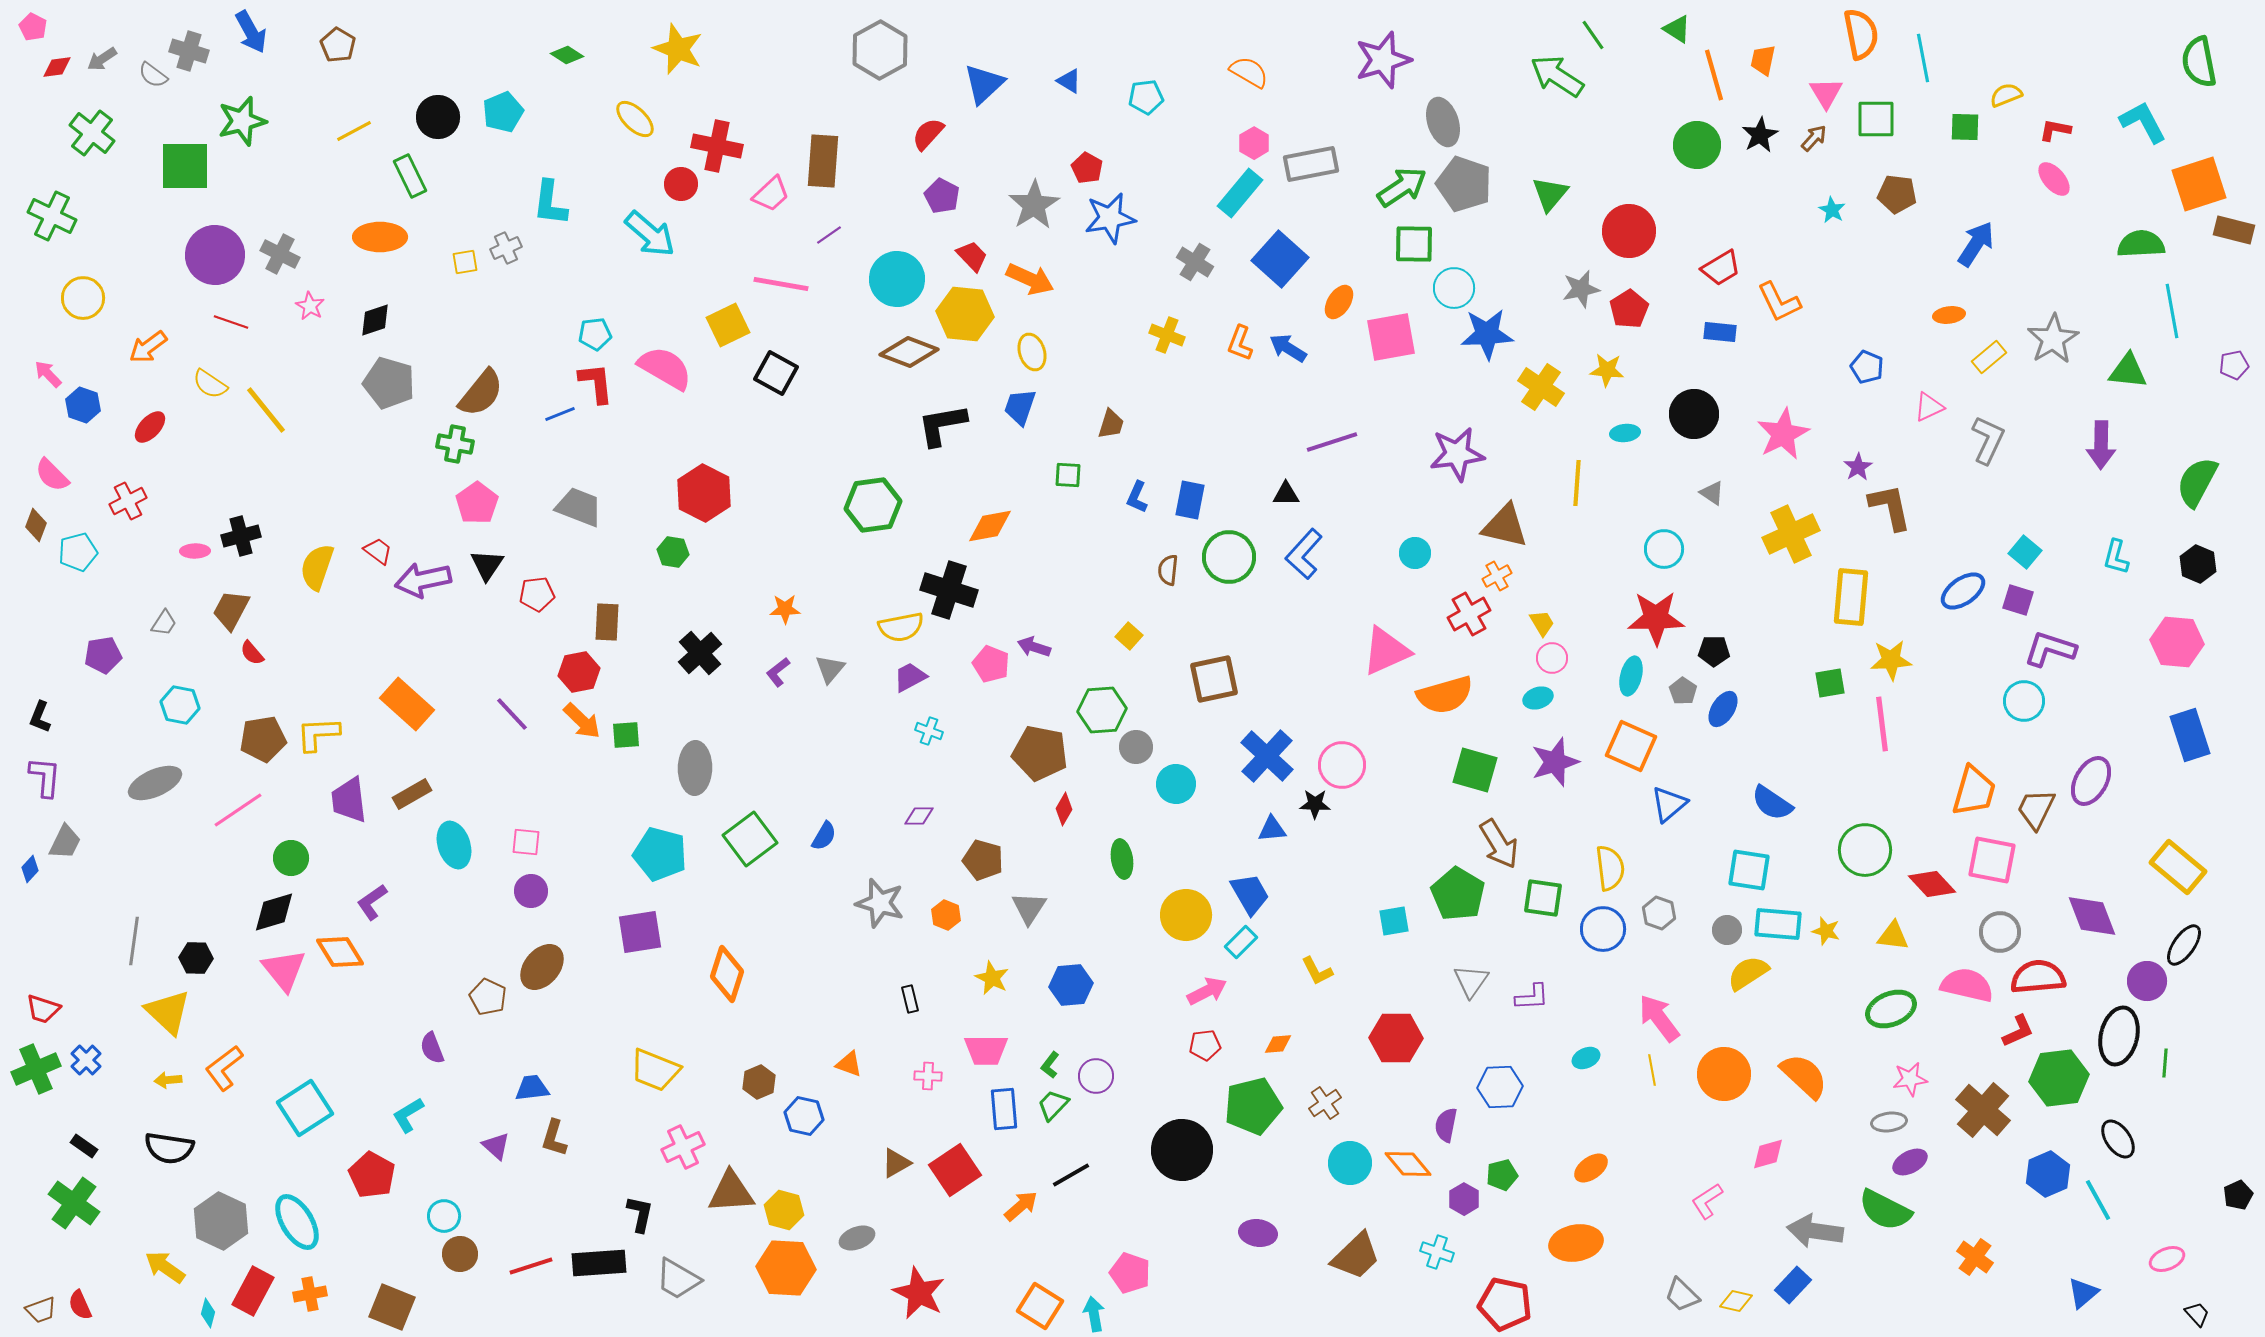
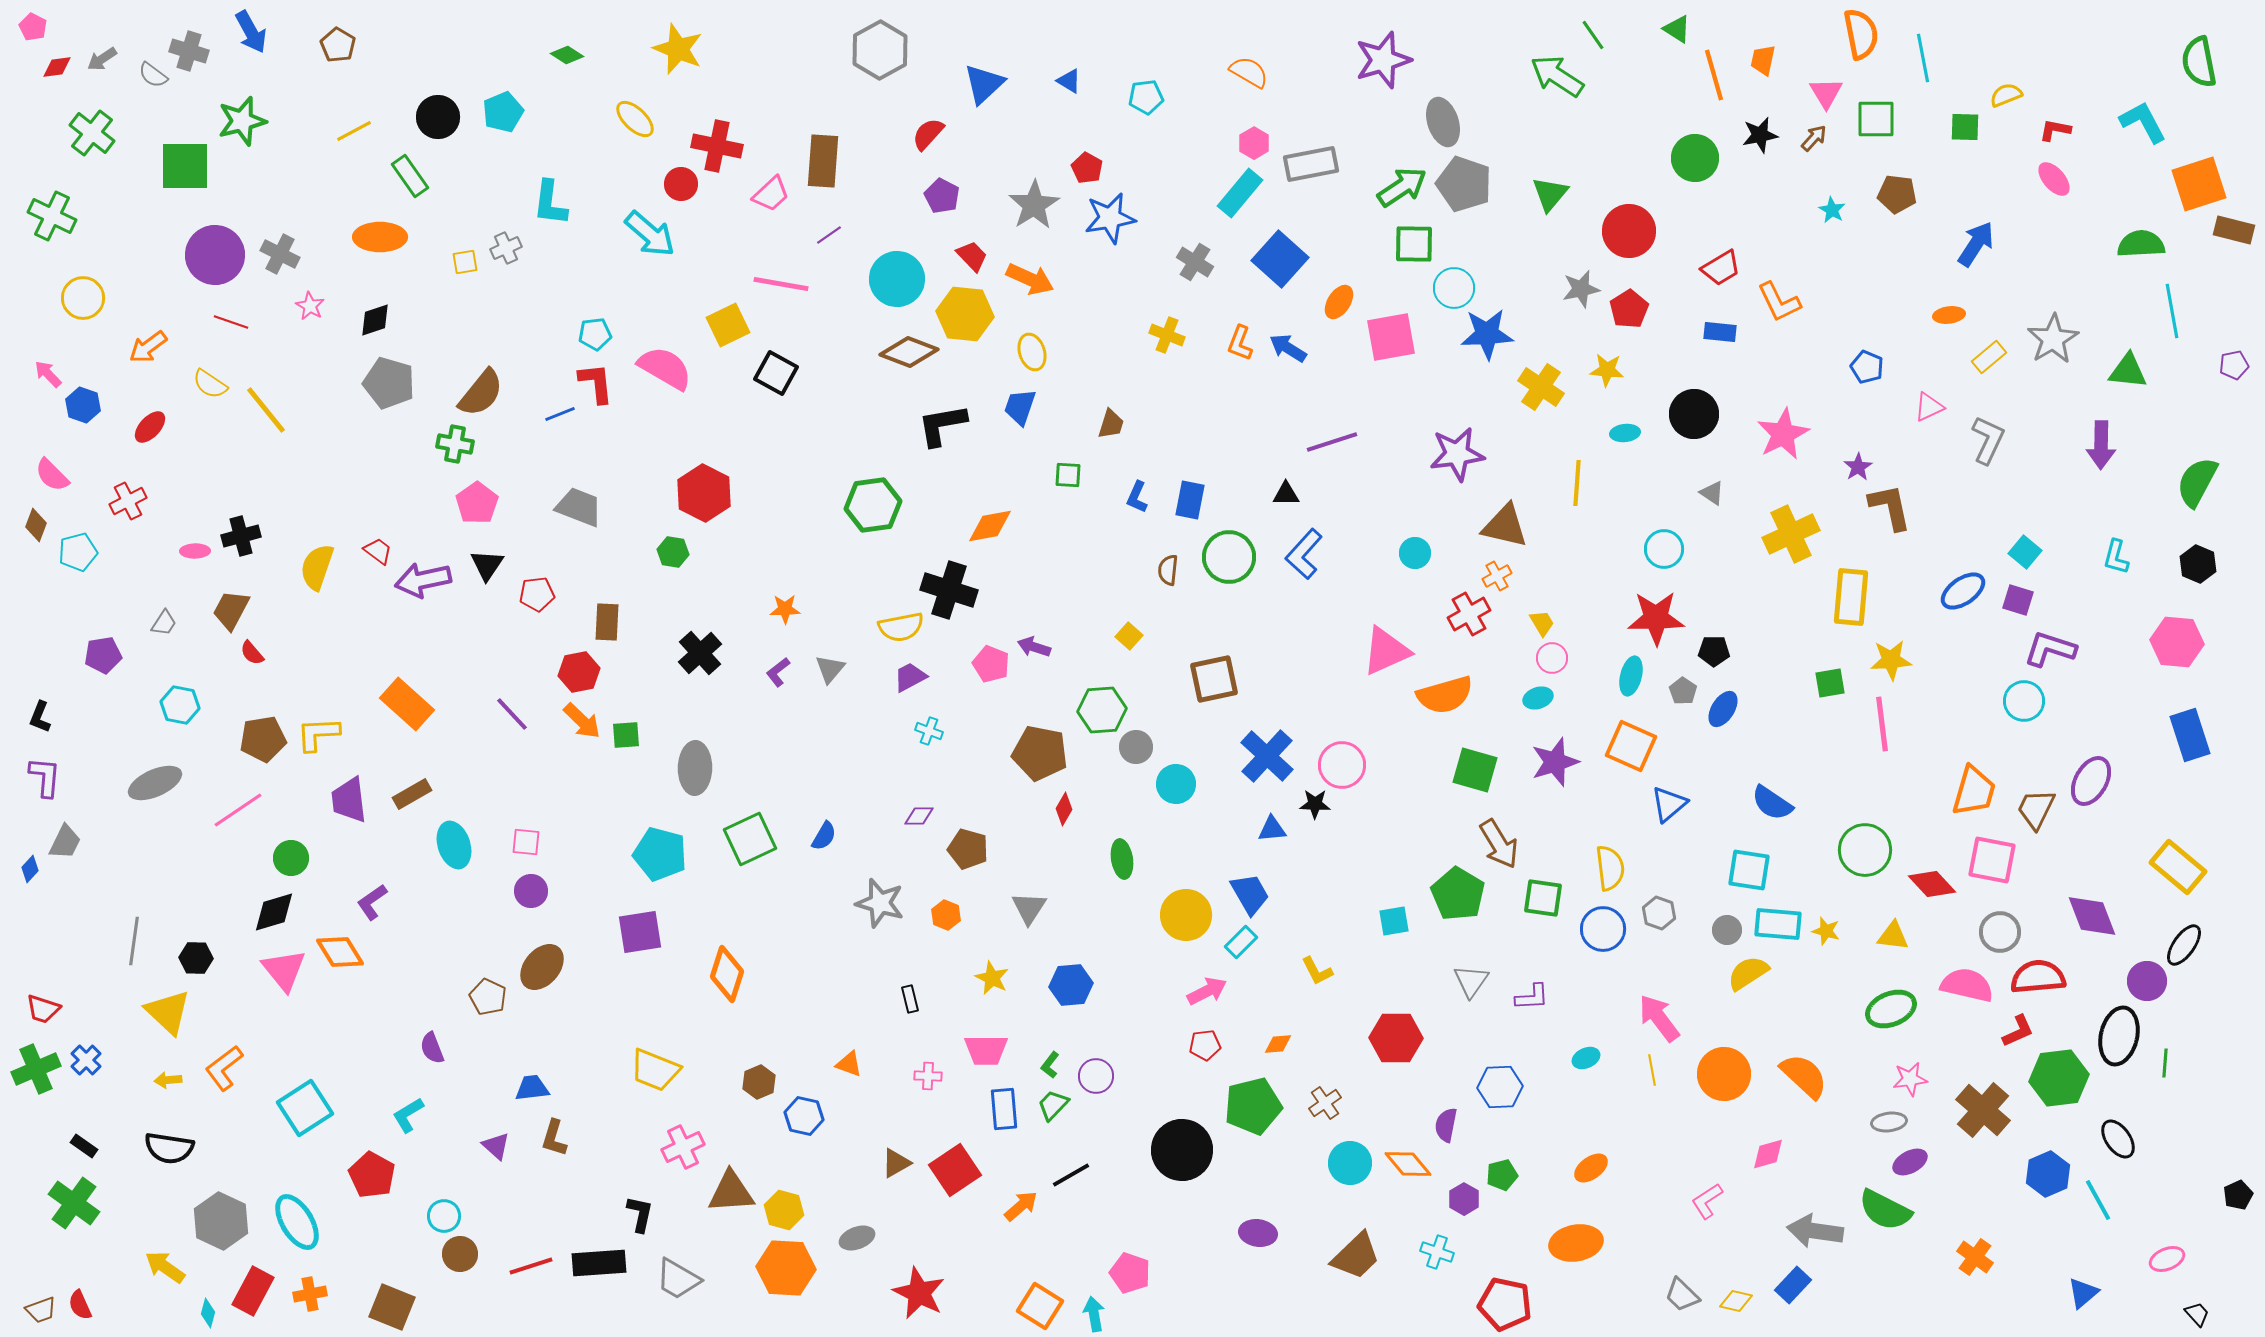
black star at (1760, 135): rotated 18 degrees clockwise
green circle at (1697, 145): moved 2 px left, 13 px down
green rectangle at (410, 176): rotated 9 degrees counterclockwise
green square at (750, 839): rotated 12 degrees clockwise
brown pentagon at (983, 860): moved 15 px left, 11 px up
